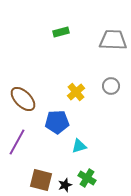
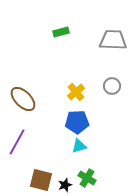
gray circle: moved 1 px right
blue pentagon: moved 20 px right
